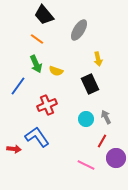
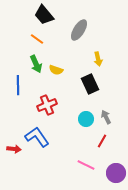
yellow semicircle: moved 1 px up
blue line: moved 1 px up; rotated 36 degrees counterclockwise
purple circle: moved 15 px down
